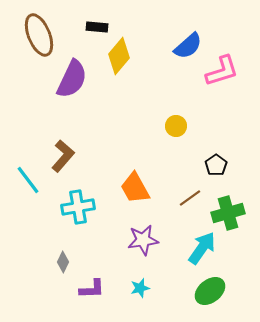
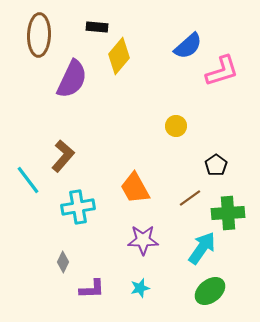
brown ellipse: rotated 24 degrees clockwise
green cross: rotated 12 degrees clockwise
purple star: rotated 8 degrees clockwise
